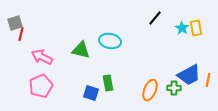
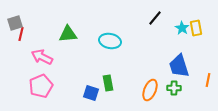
green triangle: moved 13 px left, 16 px up; rotated 18 degrees counterclockwise
blue trapezoid: moved 10 px left, 9 px up; rotated 100 degrees clockwise
